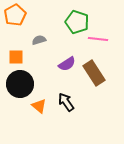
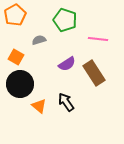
green pentagon: moved 12 px left, 2 px up
orange square: rotated 28 degrees clockwise
